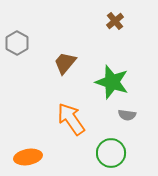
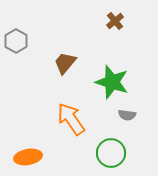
gray hexagon: moved 1 px left, 2 px up
